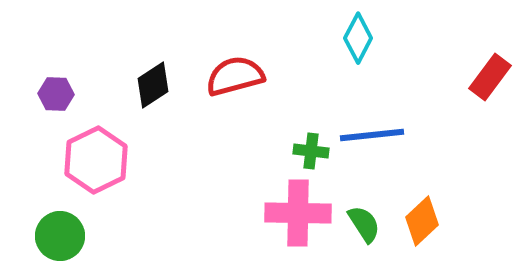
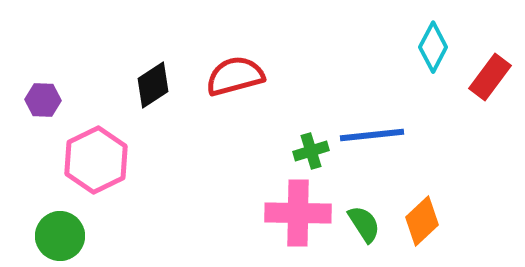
cyan diamond: moved 75 px right, 9 px down
purple hexagon: moved 13 px left, 6 px down
green cross: rotated 24 degrees counterclockwise
